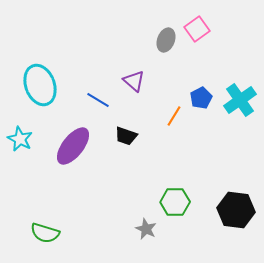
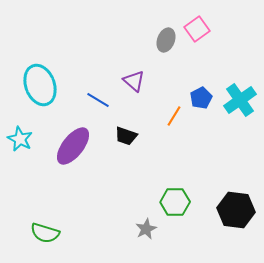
gray star: rotated 20 degrees clockwise
